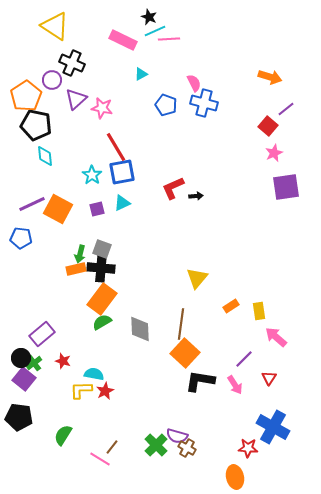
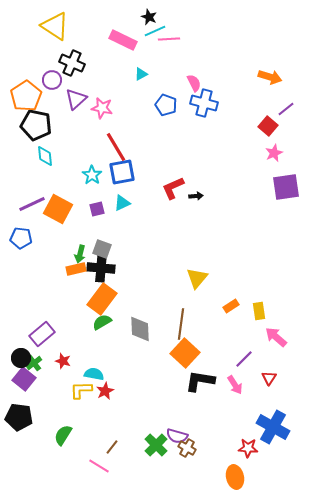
pink line at (100, 459): moved 1 px left, 7 px down
